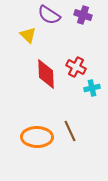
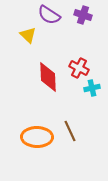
red cross: moved 3 px right, 1 px down
red diamond: moved 2 px right, 3 px down
